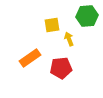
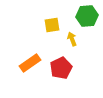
yellow arrow: moved 3 px right
orange rectangle: moved 5 px down
red pentagon: rotated 20 degrees counterclockwise
